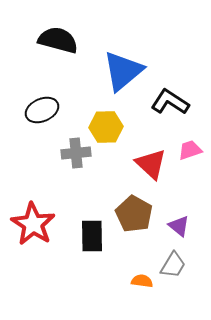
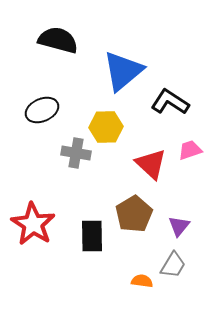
gray cross: rotated 16 degrees clockwise
brown pentagon: rotated 12 degrees clockwise
purple triangle: rotated 30 degrees clockwise
